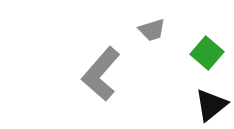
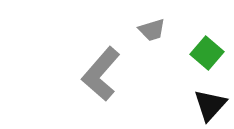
black triangle: moved 1 px left; rotated 9 degrees counterclockwise
